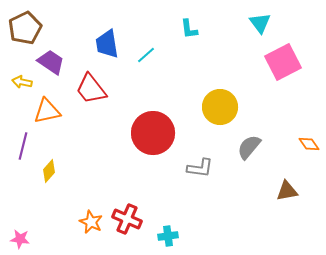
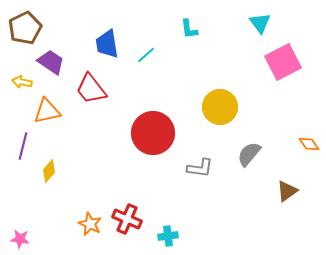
gray semicircle: moved 7 px down
brown triangle: rotated 25 degrees counterclockwise
orange star: moved 1 px left, 2 px down
